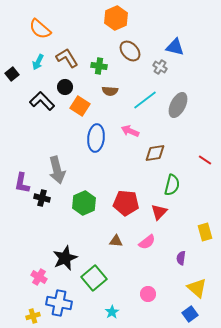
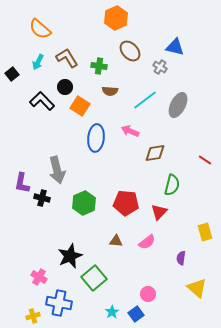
black star: moved 5 px right, 2 px up
blue square: moved 54 px left
